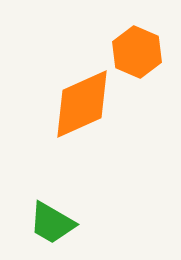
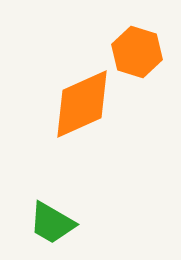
orange hexagon: rotated 6 degrees counterclockwise
